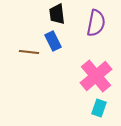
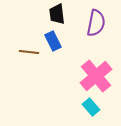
cyan rectangle: moved 8 px left, 1 px up; rotated 60 degrees counterclockwise
